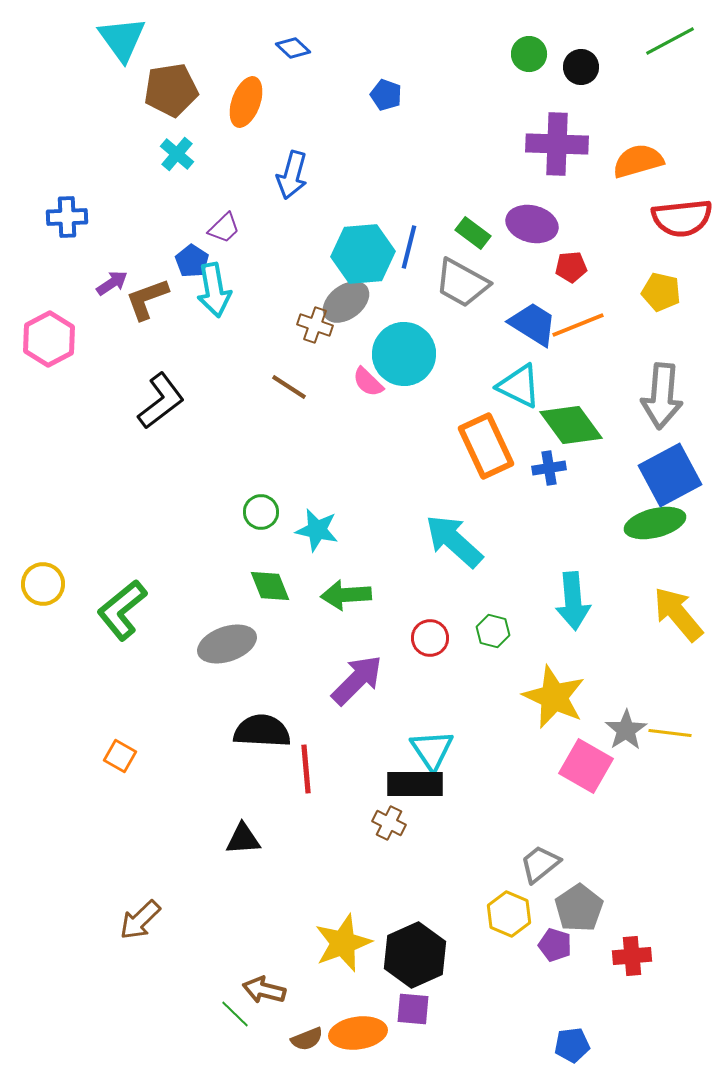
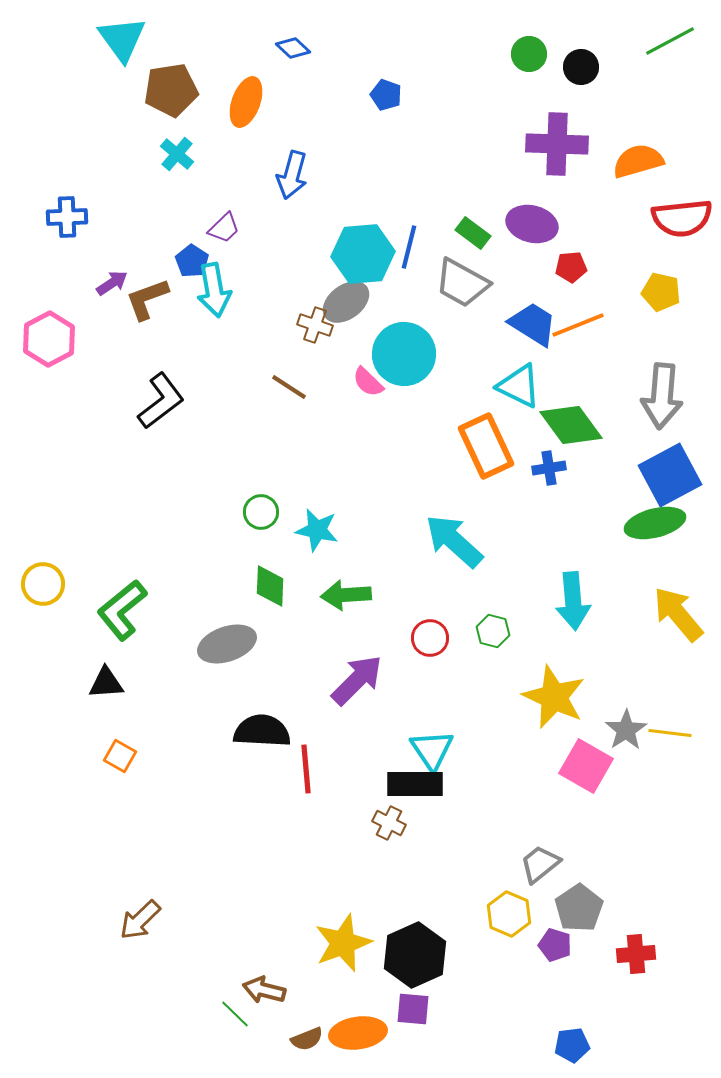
green diamond at (270, 586): rotated 24 degrees clockwise
black triangle at (243, 839): moved 137 px left, 156 px up
red cross at (632, 956): moved 4 px right, 2 px up
